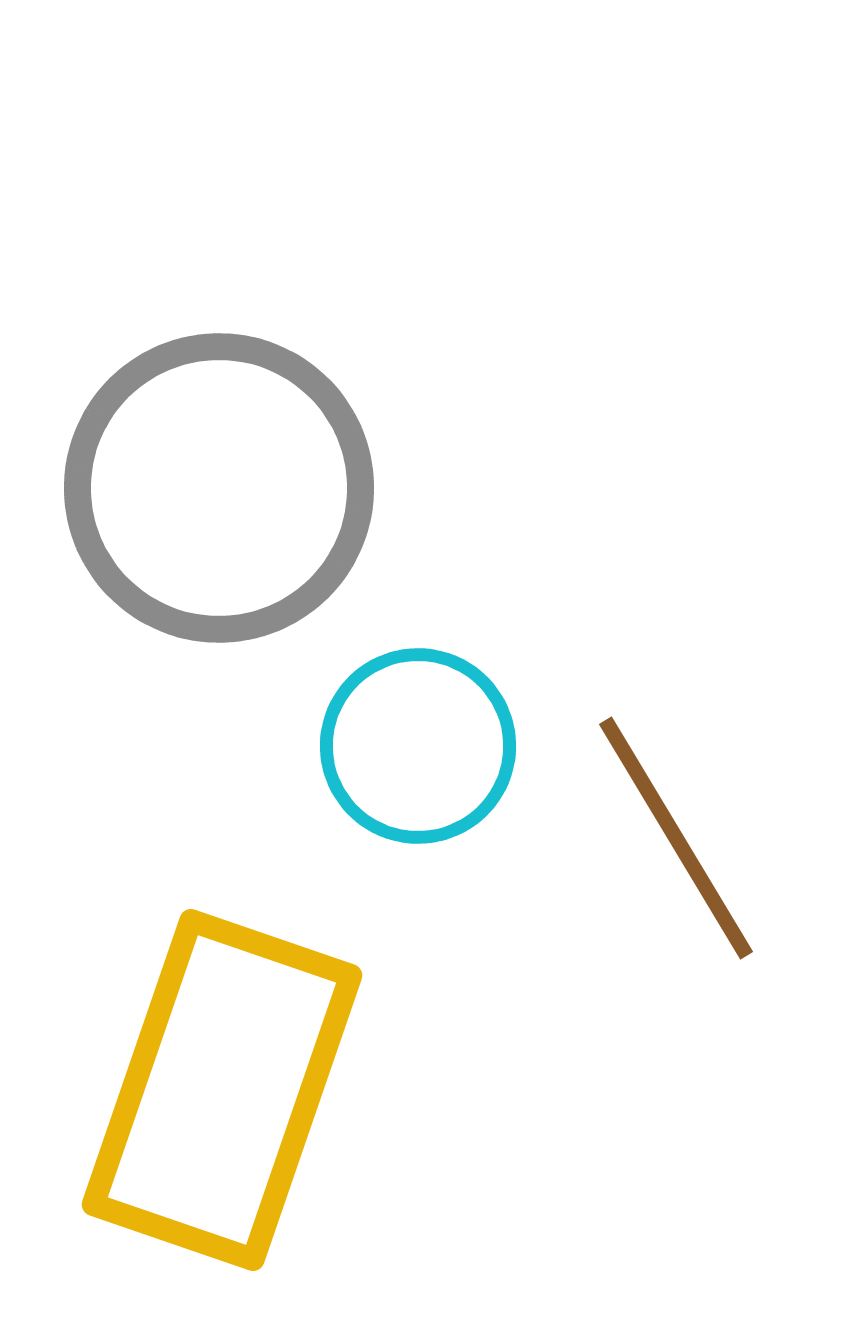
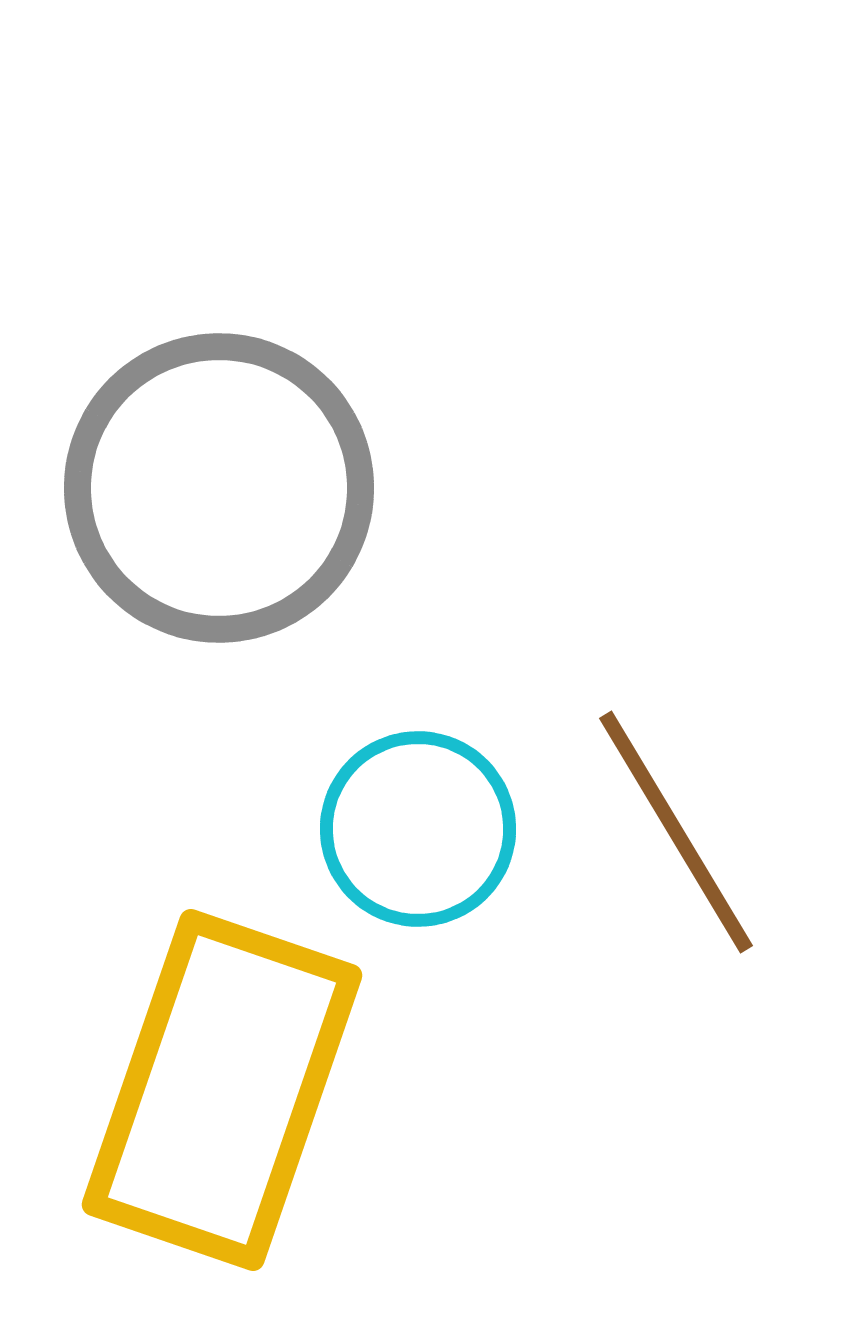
cyan circle: moved 83 px down
brown line: moved 6 px up
